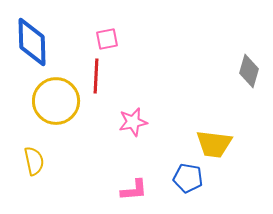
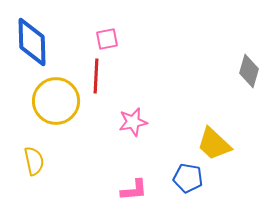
yellow trapezoid: rotated 36 degrees clockwise
